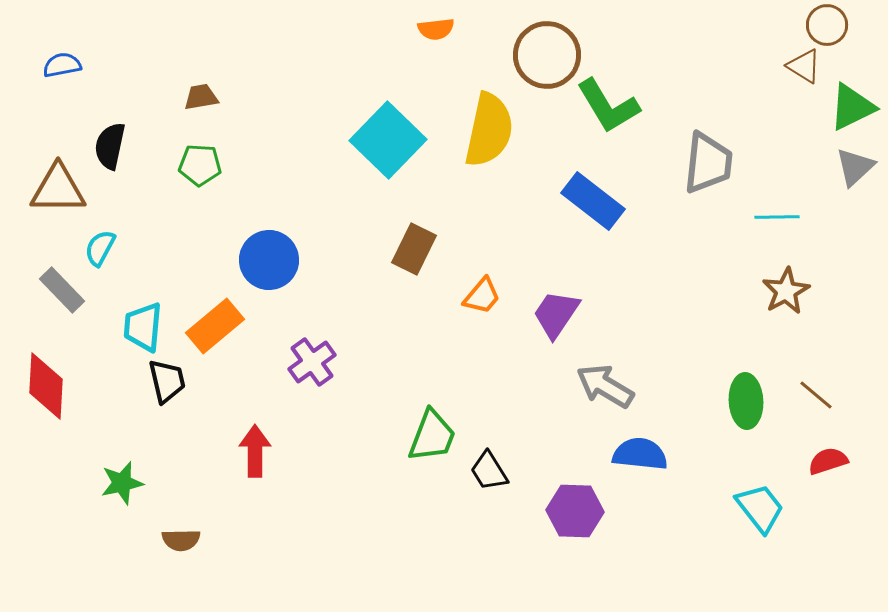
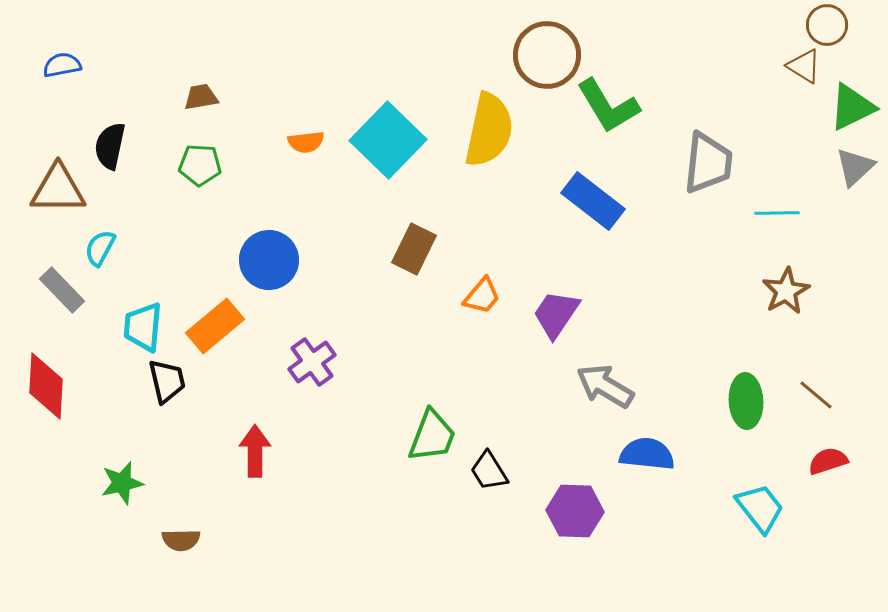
orange semicircle at (436, 29): moved 130 px left, 113 px down
cyan line at (777, 217): moved 4 px up
blue semicircle at (640, 454): moved 7 px right
